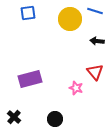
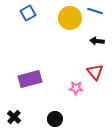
blue square: rotated 21 degrees counterclockwise
yellow circle: moved 1 px up
pink star: rotated 16 degrees counterclockwise
